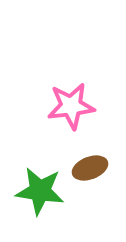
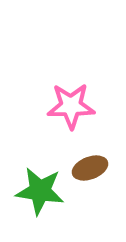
pink star: rotated 6 degrees clockwise
